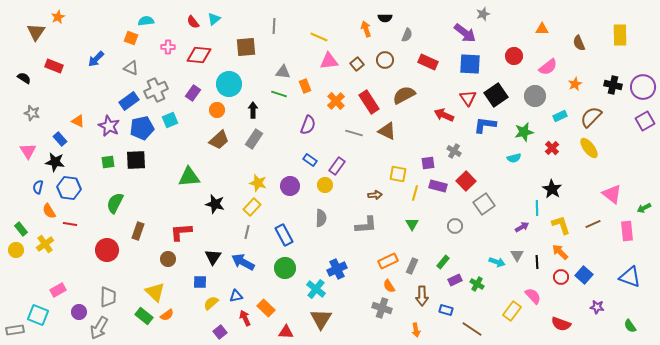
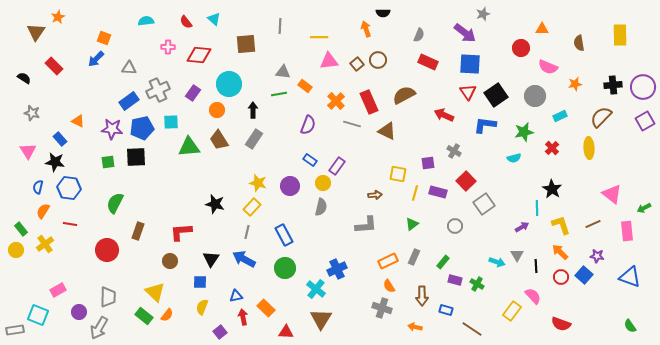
black semicircle at (385, 18): moved 2 px left, 5 px up
cyan triangle at (214, 19): rotated 40 degrees counterclockwise
red semicircle at (193, 22): moved 7 px left
gray line at (274, 26): moved 6 px right
gray semicircle at (407, 35): moved 12 px right
yellow line at (319, 37): rotated 24 degrees counterclockwise
orange square at (131, 38): moved 27 px left
brown semicircle at (579, 43): rotated 14 degrees clockwise
brown square at (246, 47): moved 3 px up
red circle at (514, 56): moved 7 px right, 8 px up
brown circle at (385, 60): moved 7 px left
red rectangle at (54, 66): rotated 24 degrees clockwise
pink semicircle at (548, 67): rotated 60 degrees clockwise
gray triangle at (131, 68): moved 2 px left; rotated 21 degrees counterclockwise
orange star at (575, 84): rotated 16 degrees clockwise
black cross at (613, 85): rotated 18 degrees counterclockwise
orange rectangle at (305, 86): rotated 32 degrees counterclockwise
gray cross at (156, 90): moved 2 px right
green line at (279, 94): rotated 28 degrees counterclockwise
red triangle at (468, 98): moved 6 px up
red rectangle at (369, 102): rotated 10 degrees clockwise
brown semicircle at (591, 117): moved 10 px right
cyan square at (170, 120): moved 1 px right, 2 px down; rotated 21 degrees clockwise
purple star at (109, 126): moved 3 px right, 3 px down; rotated 20 degrees counterclockwise
gray line at (354, 133): moved 2 px left, 9 px up
brown trapezoid at (219, 140): rotated 100 degrees clockwise
yellow ellipse at (589, 148): rotated 35 degrees clockwise
black square at (136, 160): moved 3 px up
green triangle at (189, 177): moved 30 px up
yellow circle at (325, 185): moved 2 px left, 2 px up
purple rectangle at (438, 186): moved 6 px down
orange semicircle at (49, 211): moved 6 px left; rotated 63 degrees clockwise
gray semicircle at (321, 218): moved 11 px up; rotated 12 degrees clockwise
green triangle at (412, 224): rotated 24 degrees clockwise
black triangle at (213, 257): moved 2 px left, 2 px down
brown circle at (168, 259): moved 2 px right, 2 px down
blue arrow at (243, 262): moved 1 px right, 3 px up
black line at (537, 262): moved 1 px left, 4 px down
gray rectangle at (412, 266): moved 2 px right, 9 px up
purple rectangle at (455, 280): rotated 40 degrees clockwise
yellow semicircle at (211, 303): moved 9 px left, 4 px down; rotated 28 degrees counterclockwise
purple star at (597, 307): moved 51 px up
orange semicircle at (167, 315): rotated 16 degrees counterclockwise
red arrow at (245, 318): moved 2 px left, 1 px up; rotated 14 degrees clockwise
orange arrow at (416, 330): moved 1 px left, 3 px up; rotated 112 degrees clockwise
